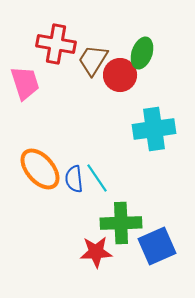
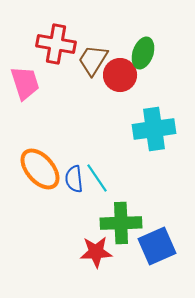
green ellipse: moved 1 px right
